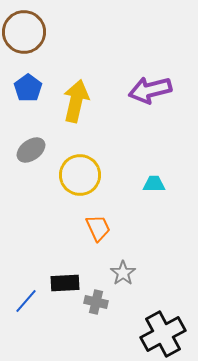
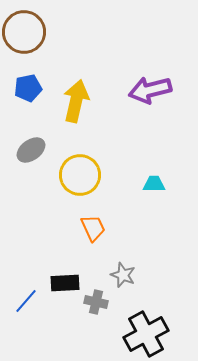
blue pentagon: rotated 24 degrees clockwise
orange trapezoid: moved 5 px left
gray star: moved 2 px down; rotated 15 degrees counterclockwise
black cross: moved 17 px left
